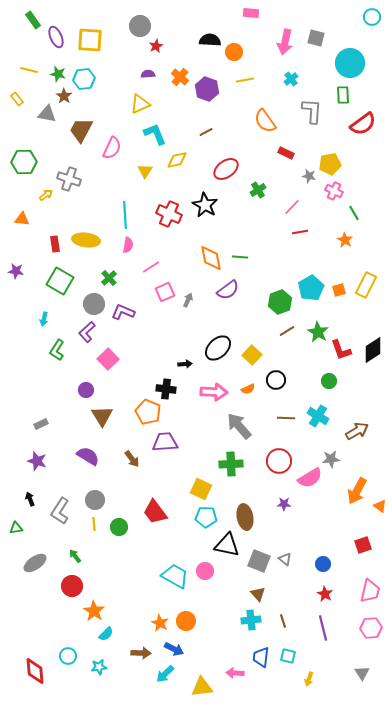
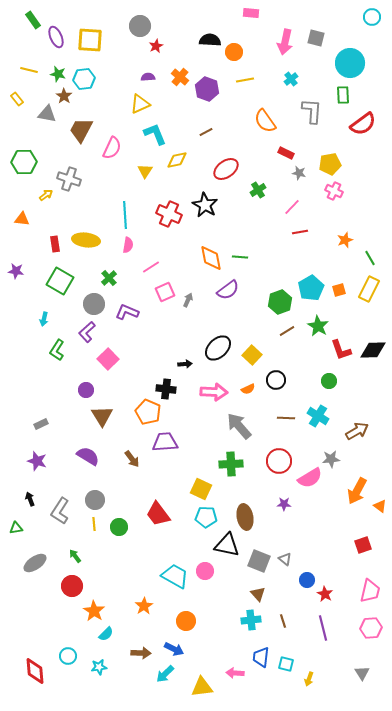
purple semicircle at (148, 74): moved 3 px down
gray star at (309, 176): moved 10 px left, 3 px up
green line at (354, 213): moved 16 px right, 45 px down
orange star at (345, 240): rotated 21 degrees clockwise
yellow rectangle at (366, 285): moved 3 px right, 4 px down
purple L-shape at (123, 312): moved 4 px right
green star at (318, 332): moved 6 px up
black diamond at (373, 350): rotated 32 degrees clockwise
red trapezoid at (155, 512): moved 3 px right, 2 px down
blue circle at (323, 564): moved 16 px left, 16 px down
orange star at (160, 623): moved 16 px left, 17 px up; rotated 12 degrees clockwise
cyan square at (288, 656): moved 2 px left, 8 px down
